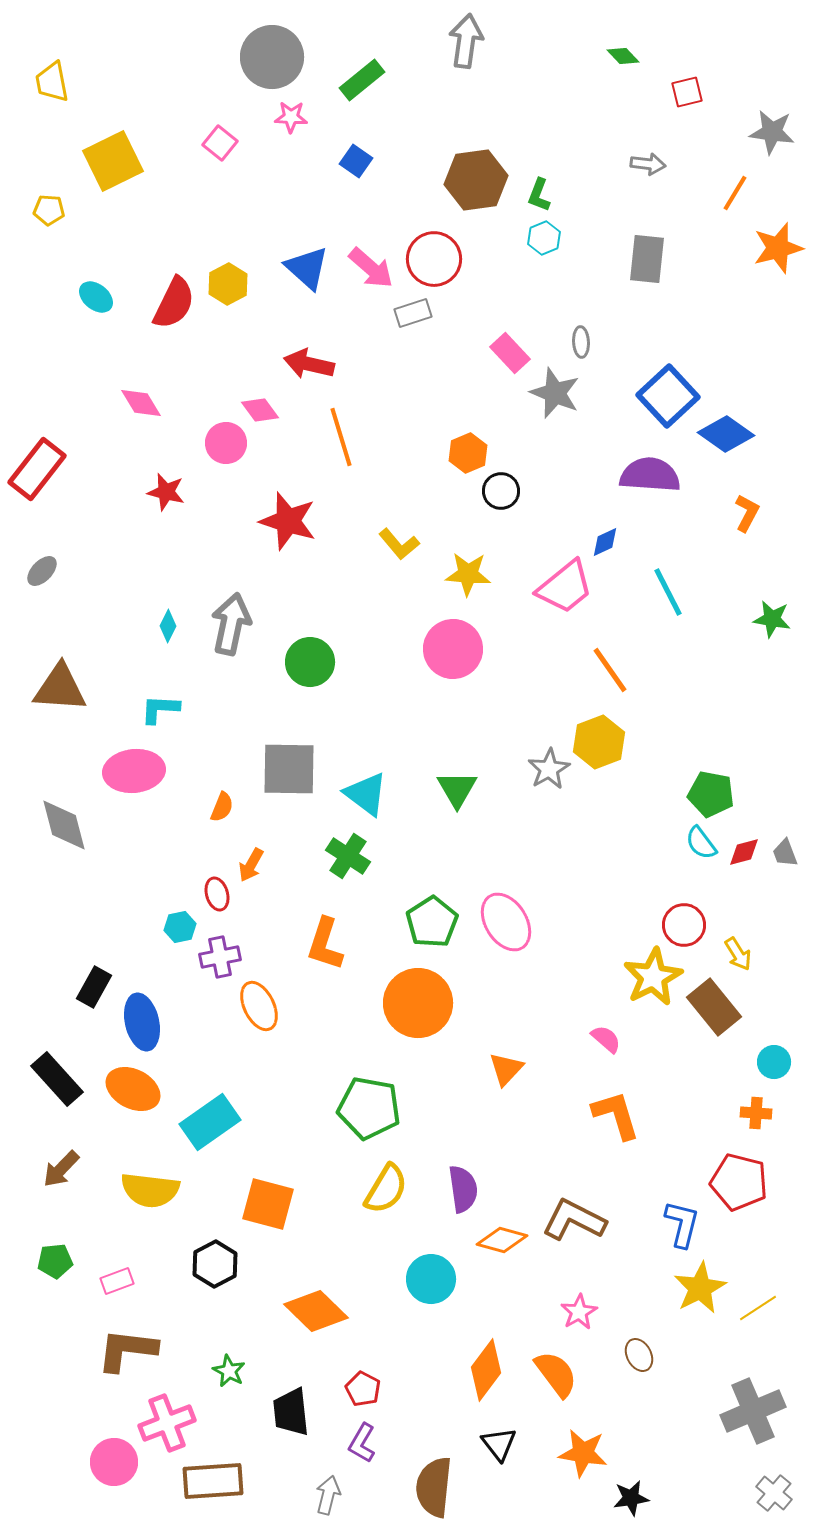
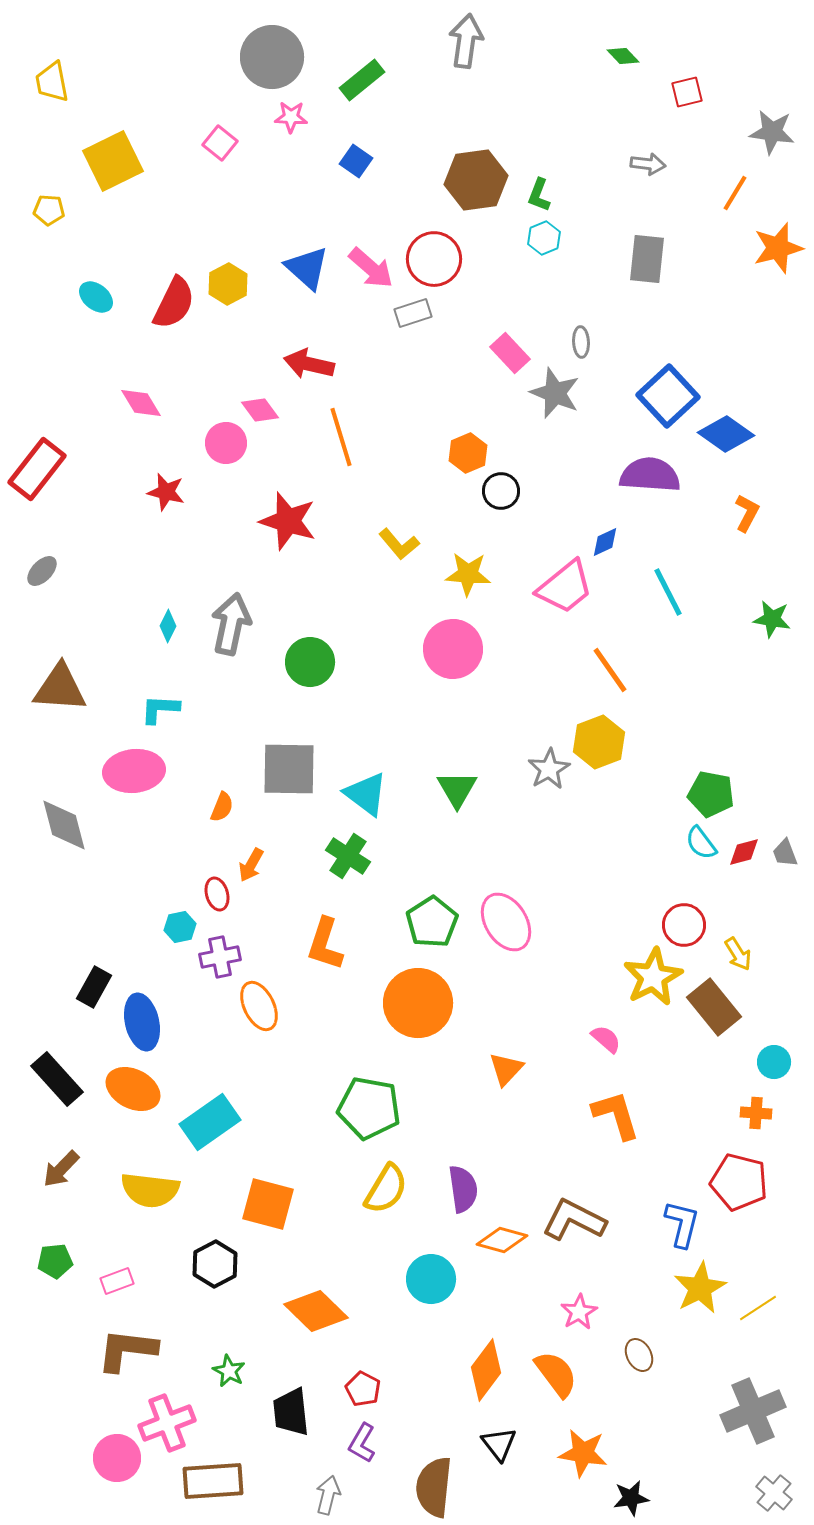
pink circle at (114, 1462): moved 3 px right, 4 px up
